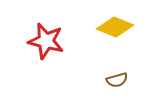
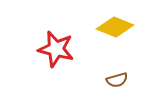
red star: moved 10 px right, 8 px down
